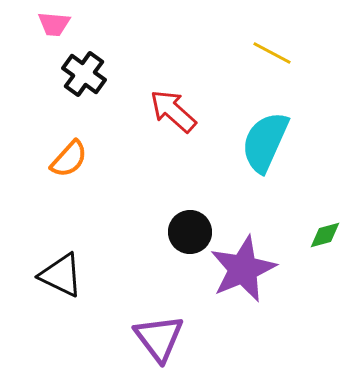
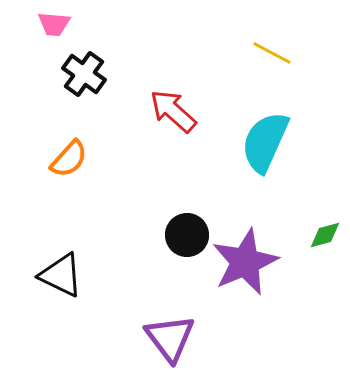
black circle: moved 3 px left, 3 px down
purple star: moved 2 px right, 7 px up
purple triangle: moved 11 px right
